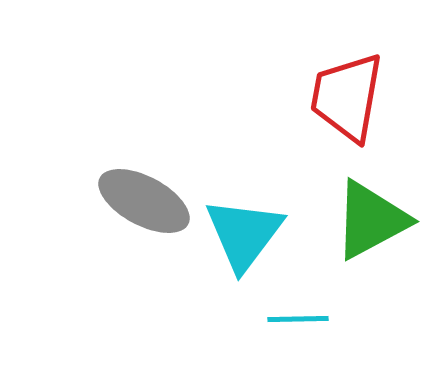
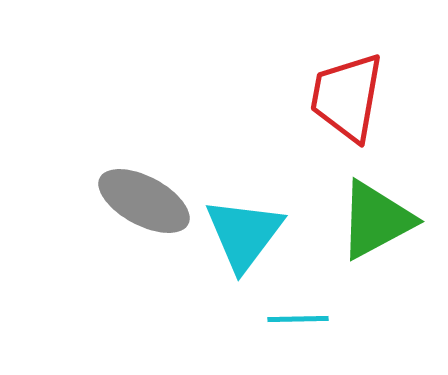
green triangle: moved 5 px right
